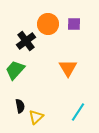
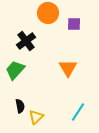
orange circle: moved 11 px up
